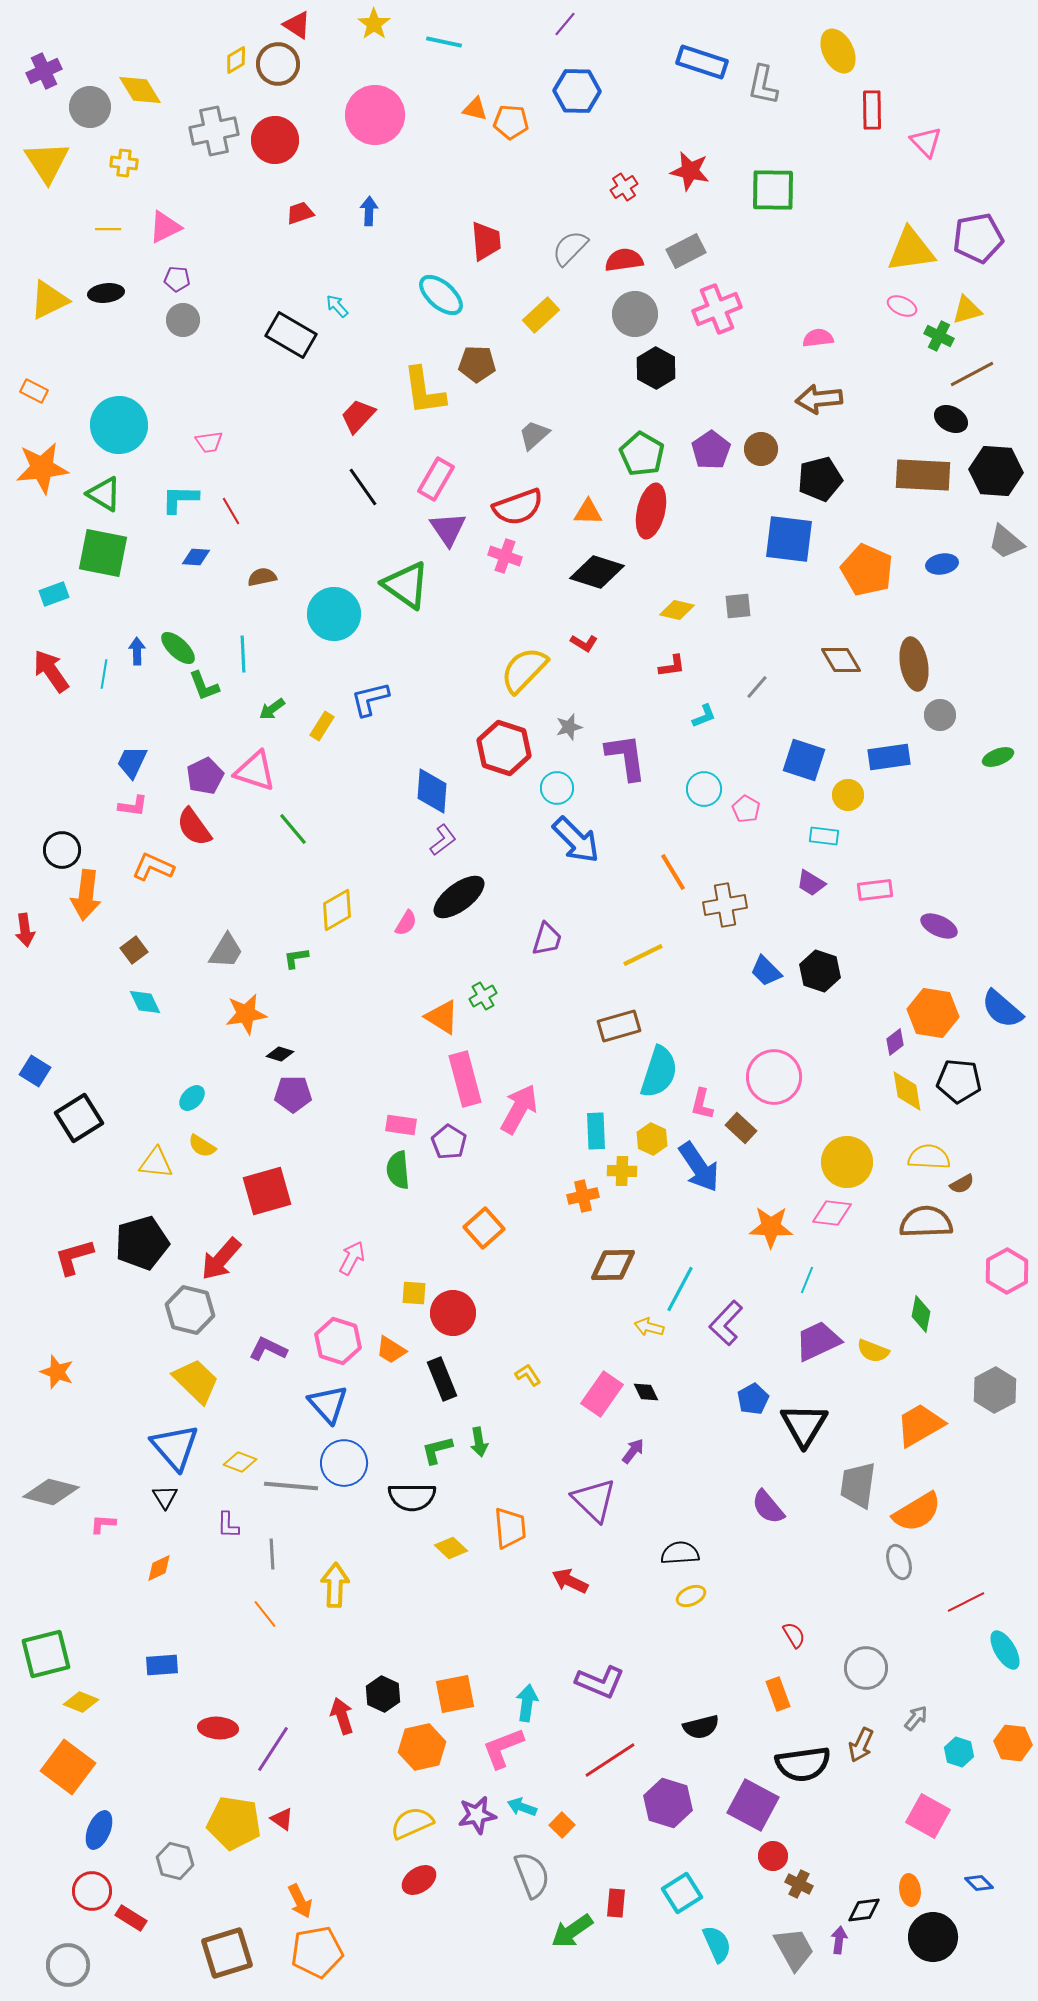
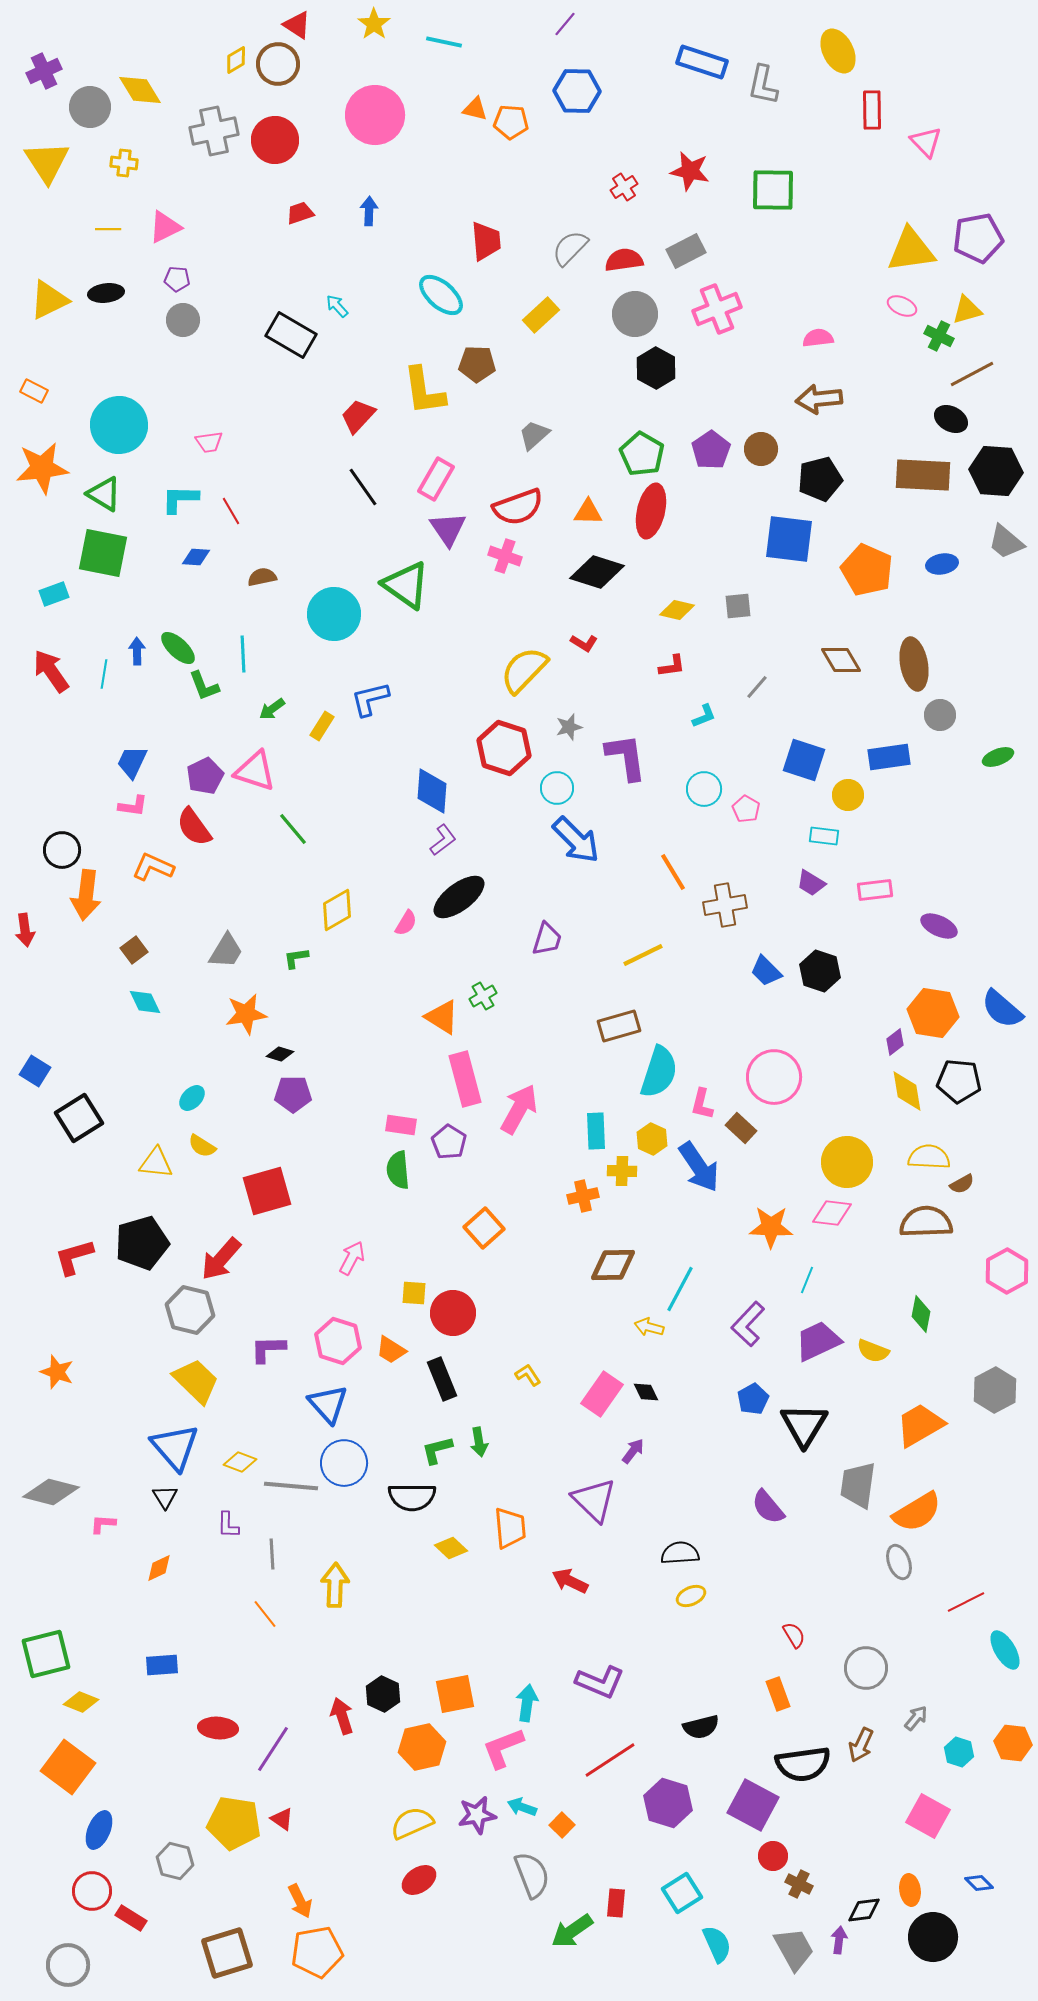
purple L-shape at (726, 1323): moved 22 px right, 1 px down
purple L-shape at (268, 1349): rotated 27 degrees counterclockwise
